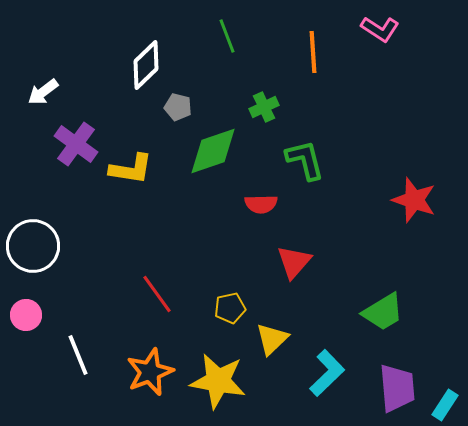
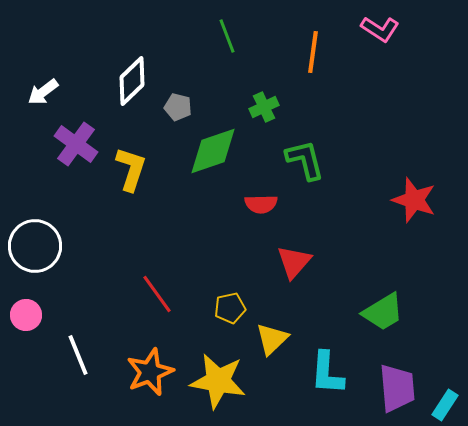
orange line: rotated 12 degrees clockwise
white diamond: moved 14 px left, 16 px down
yellow L-shape: rotated 81 degrees counterclockwise
white circle: moved 2 px right
cyan L-shape: rotated 138 degrees clockwise
